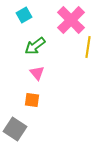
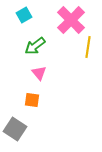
pink triangle: moved 2 px right
